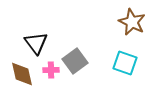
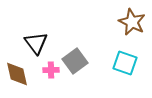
brown diamond: moved 5 px left
